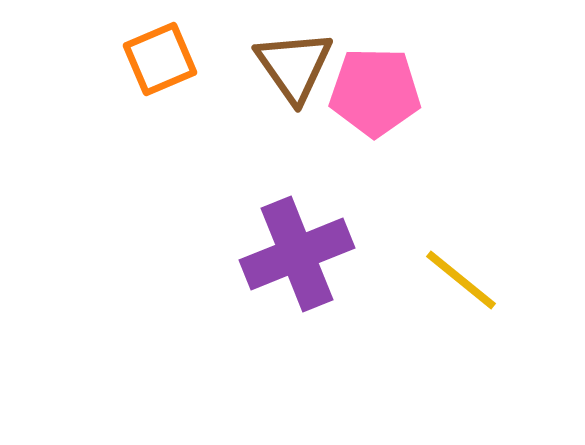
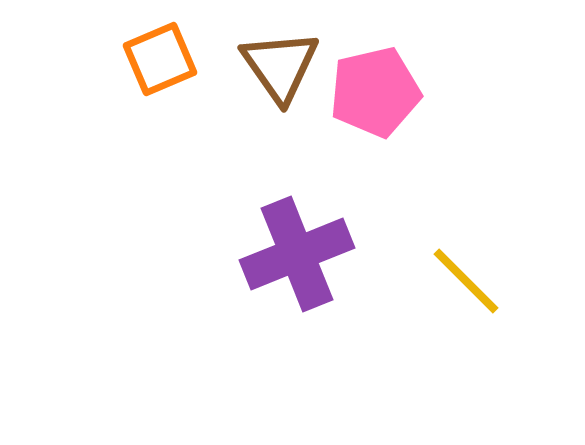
brown triangle: moved 14 px left
pink pentagon: rotated 14 degrees counterclockwise
yellow line: moved 5 px right, 1 px down; rotated 6 degrees clockwise
